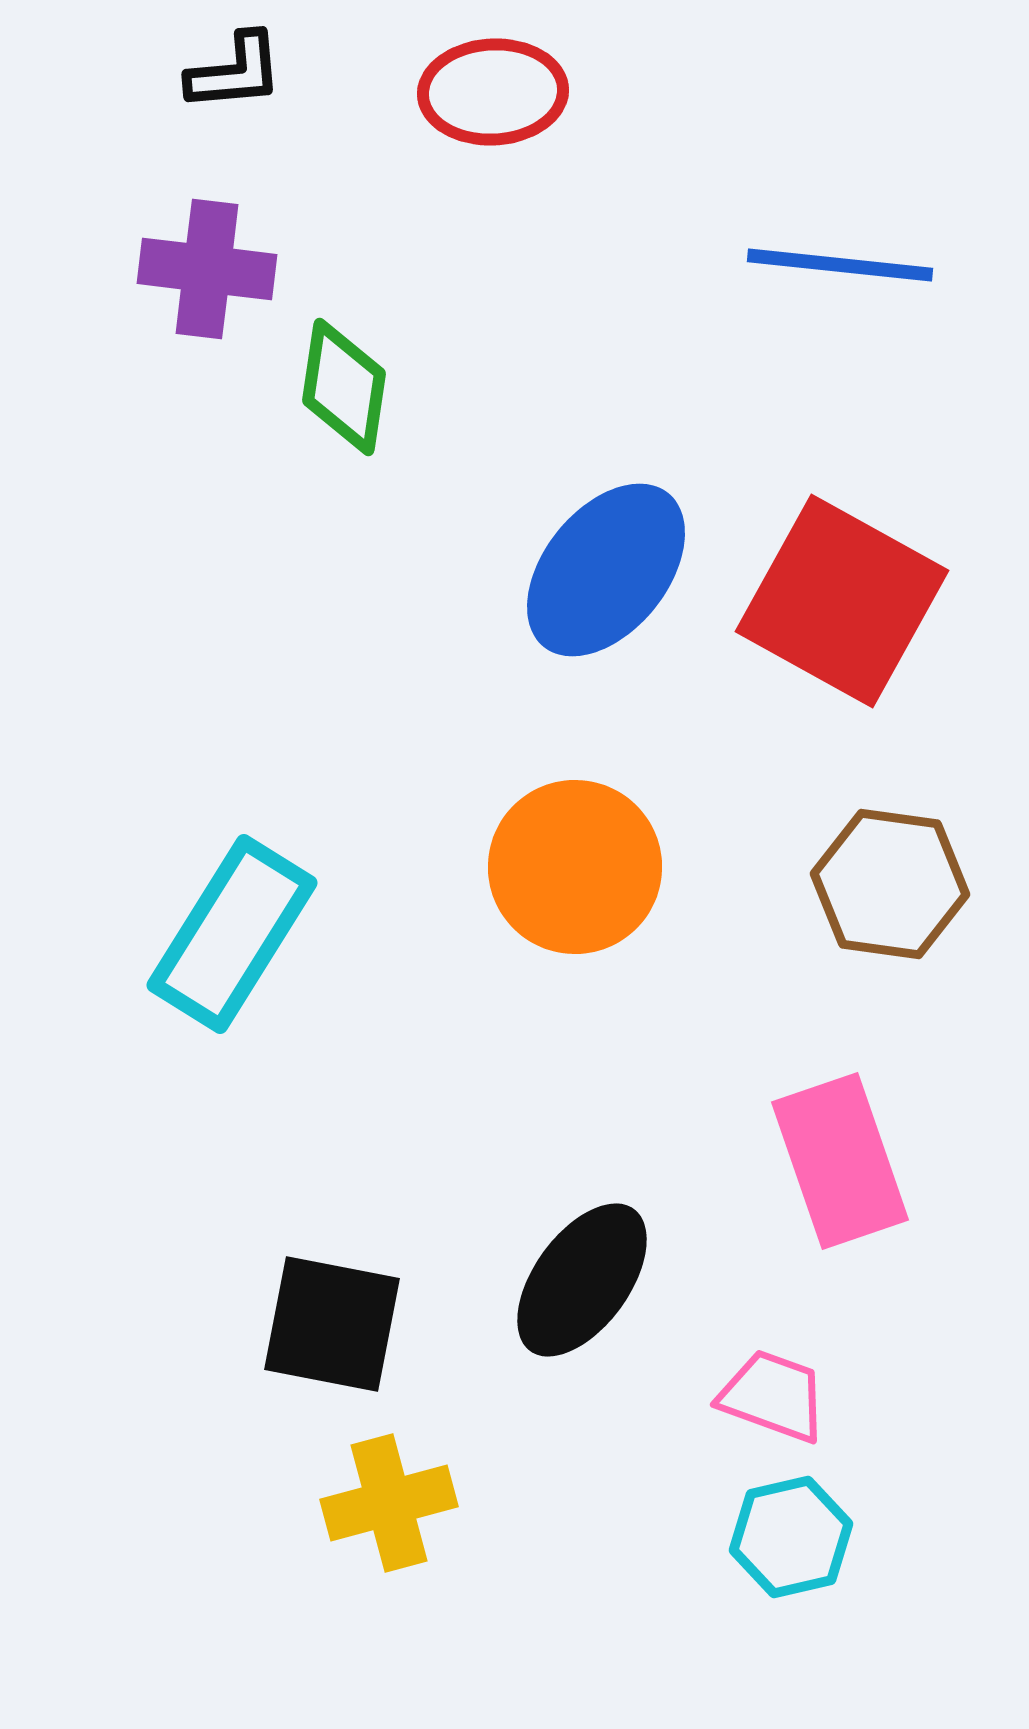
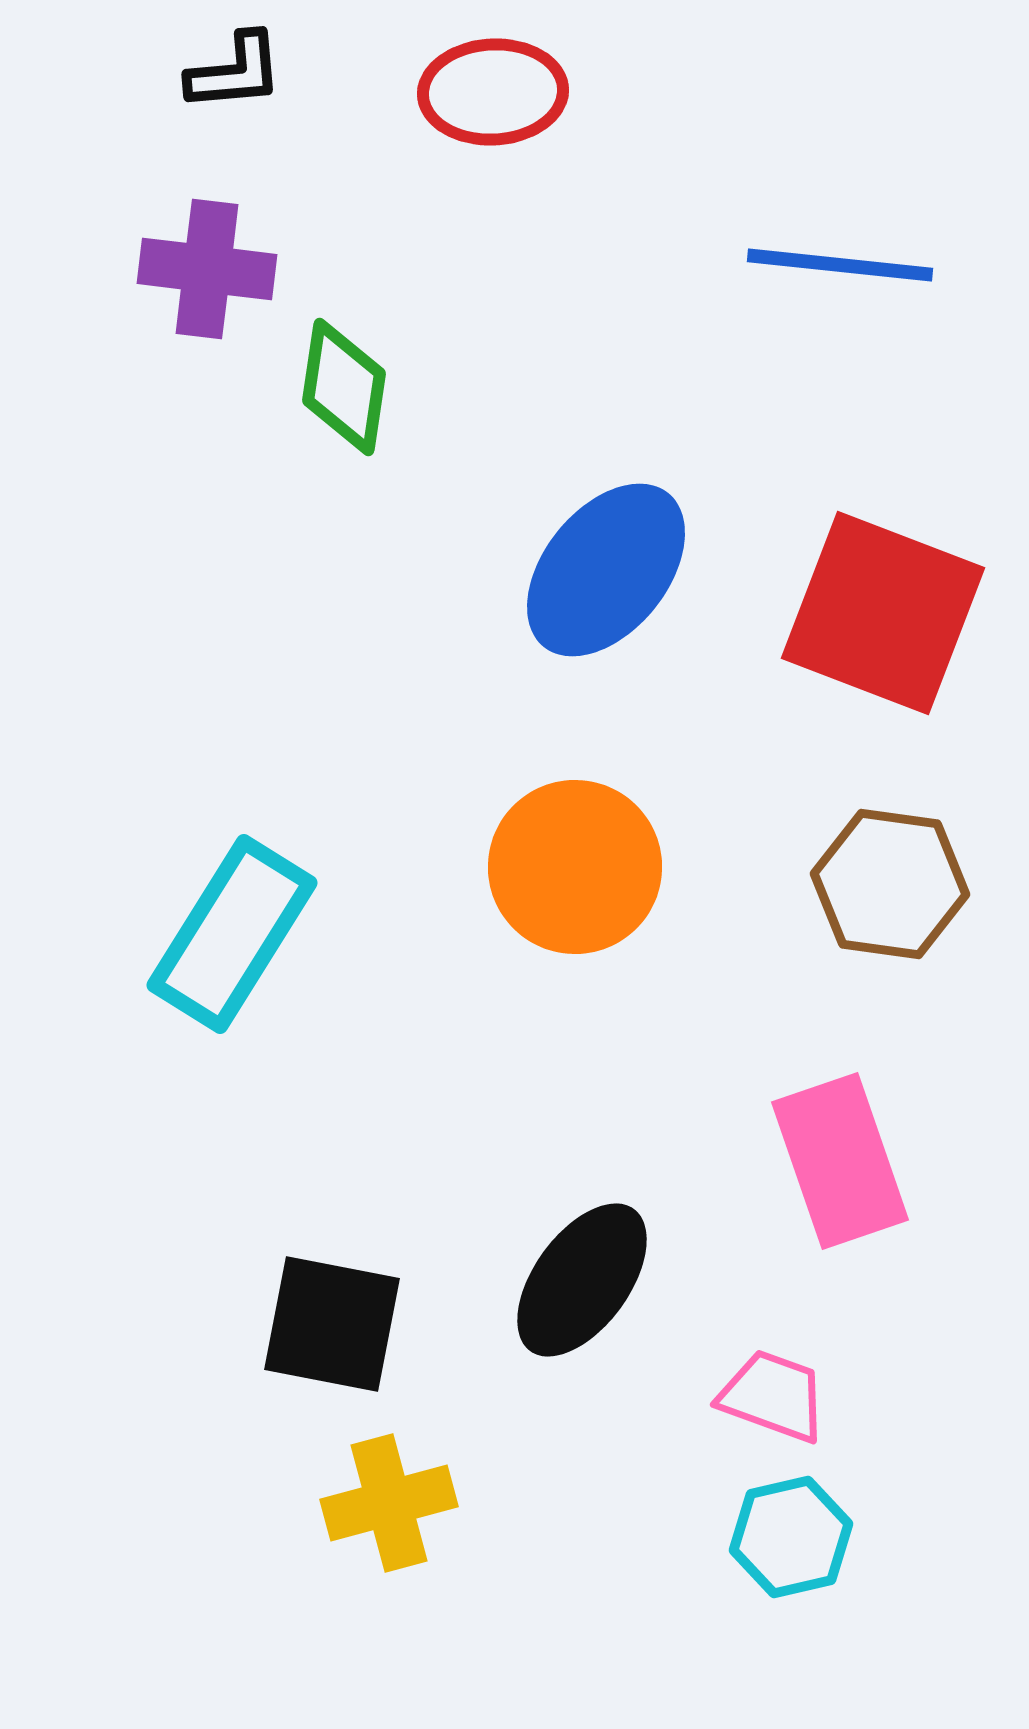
red square: moved 41 px right, 12 px down; rotated 8 degrees counterclockwise
